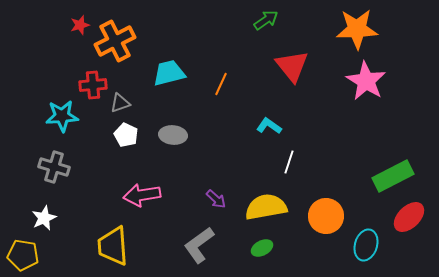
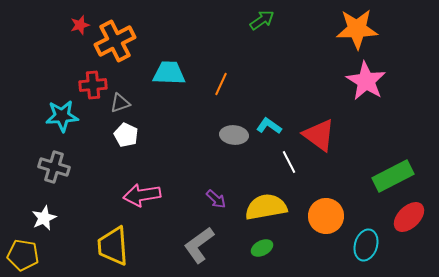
green arrow: moved 4 px left
red triangle: moved 27 px right, 69 px down; rotated 15 degrees counterclockwise
cyan trapezoid: rotated 16 degrees clockwise
gray ellipse: moved 61 px right
white line: rotated 45 degrees counterclockwise
